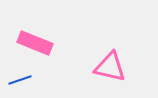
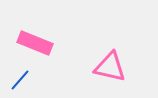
blue line: rotated 30 degrees counterclockwise
